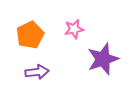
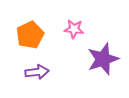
pink star: rotated 18 degrees clockwise
